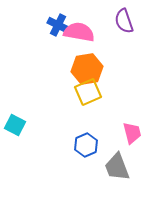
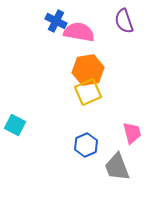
blue cross: moved 2 px left, 4 px up
orange hexagon: moved 1 px right, 1 px down
